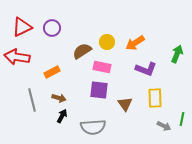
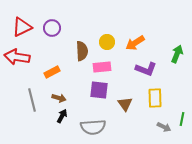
brown semicircle: rotated 120 degrees clockwise
pink rectangle: rotated 18 degrees counterclockwise
gray arrow: moved 1 px down
